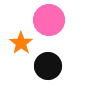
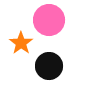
black circle: moved 1 px right
